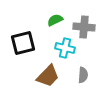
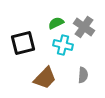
green semicircle: moved 1 px right, 3 px down
gray cross: rotated 30 degrees clockwise
cyan cross: moved 2 px left, 3 px up
brown trapezoid: moved 3 px left, 2 px down
